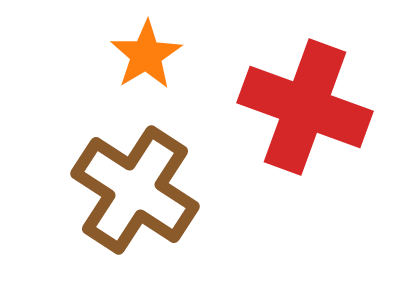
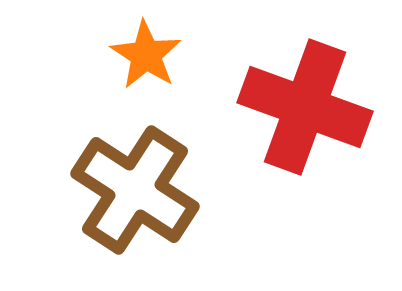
orange star: rotated 8 degrees counterclockwise
